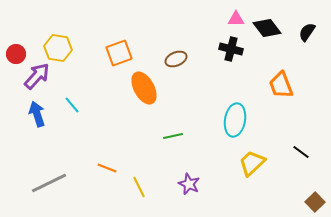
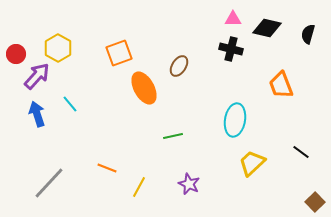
pink triangle: moved 3 px left
black diamond: rotated 40 degrees counterclockwise
black semicircle: moved 1 px right, 2 px down; rotated 18 degrees counterclockwise
yellow hexagon: rotated 20 degrees clockwise
brown ellipse: moved 3 px right, 7 px down; rotated 35 degrees counterclockwise
cyan line: moved 2 px left, 1 px up
gray line: rotated 21 degrees counterclockwise
yellow line: rotated 55 degrees clockwise
